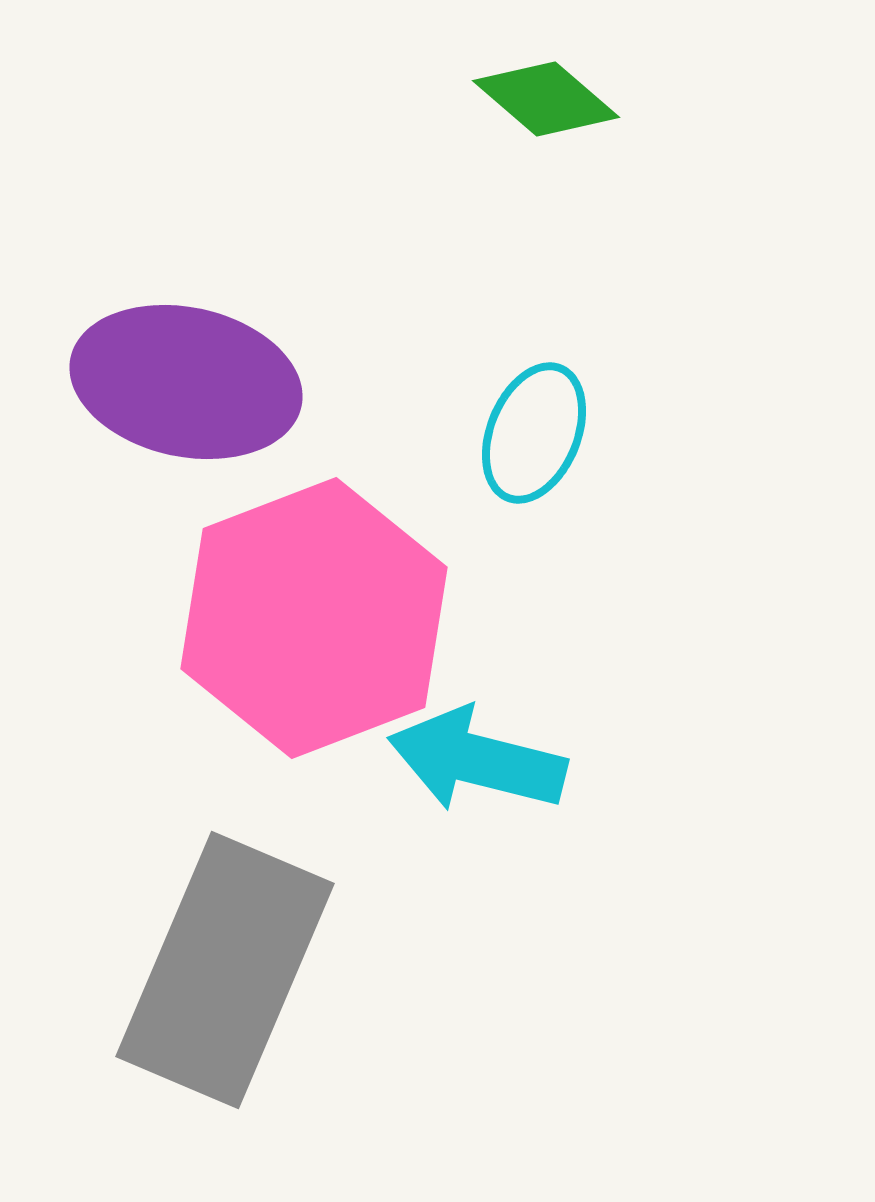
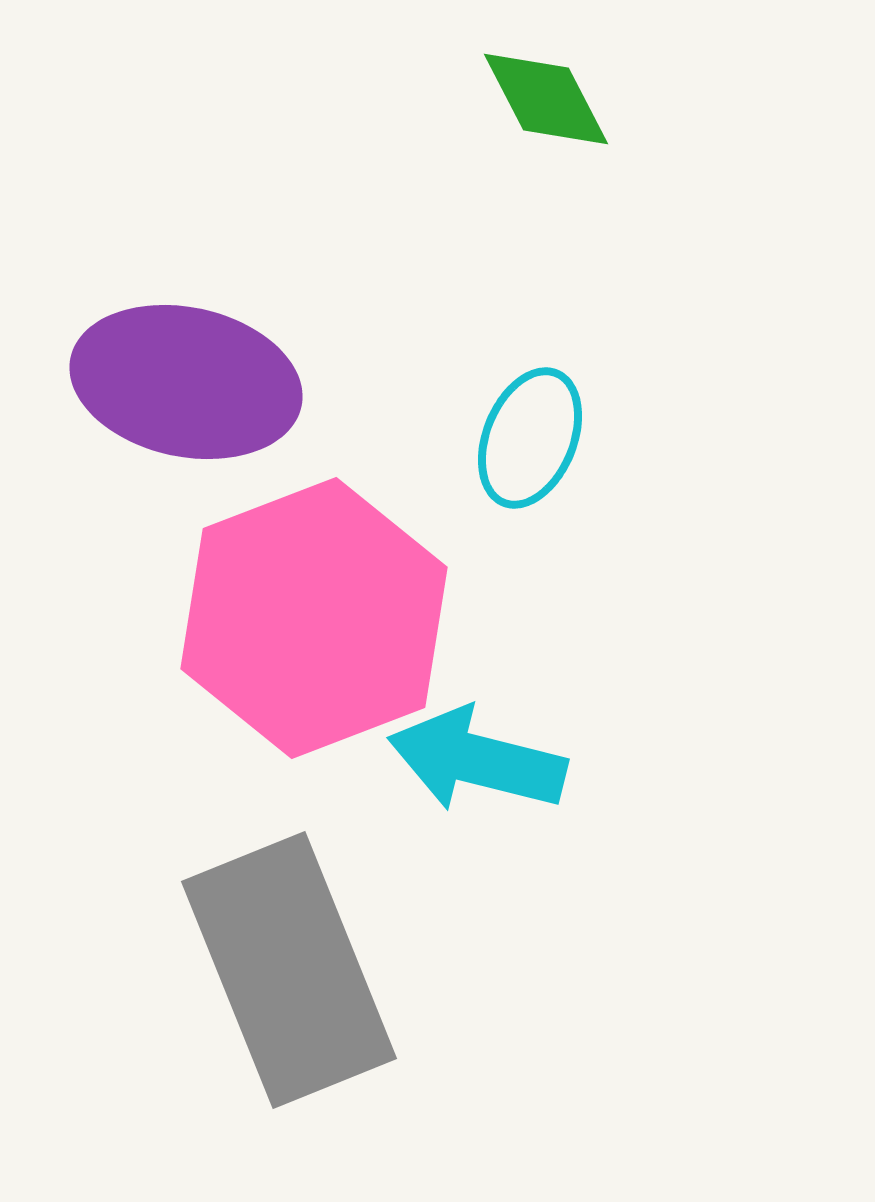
green diamond: rotated 22 degrees clockwise
cyan ellipse: moved 4 px left, 5 px down
gray rectangle: moved 64 px right; rotated 45 degrees counterclockwise
